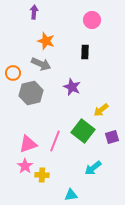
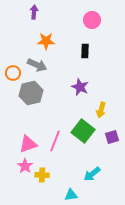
orange star: rotated 18 degrees counterclockwise
black rectangle: moved 1 px up
gray arrow: moved 4 px left, 1 px down
purple star: moved 8 px right
yellow arrow: rotated 35 degrees counterclockwise
cyan arrow: moved 1 px left, 6 px down
